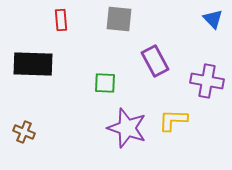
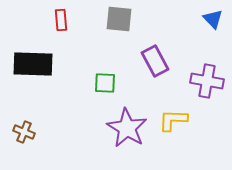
purple star: rotated 12 degrees clockwise
